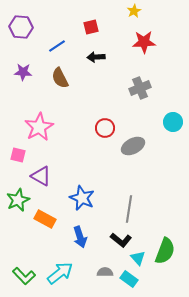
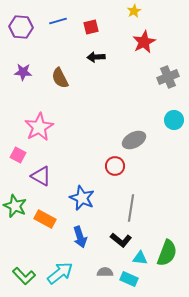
red star: rotated 25 degrees counterclockwise
blue line: moved 1 px right, 25 px up; rotated 18 degrees clockwise
gray cross: moved 28 px right, 11 px up
cyan circle: moved 1 px right, 2 px up
red circle: moved 10 px right, 38 px down
gray ellipse: moved 1 px right, 6 px up
pink square: rotated 14 degrees clockwise
green star: moved 3 px left, 6 px down; rotated 25 degrees counterclockwise
gray line: moved 2 px right, 1 px up
green semicircle: moved 2 px right, 2 px down
cyan triangle: moved 2 px right; rotated 42 degrees counterclockwise
cyan rectangle: rotated 12 degrees counterclockwise
